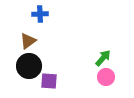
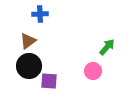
green arrow: moved 4 px right, 11 px up
pink circle: moved 13 px left, 6 px up
